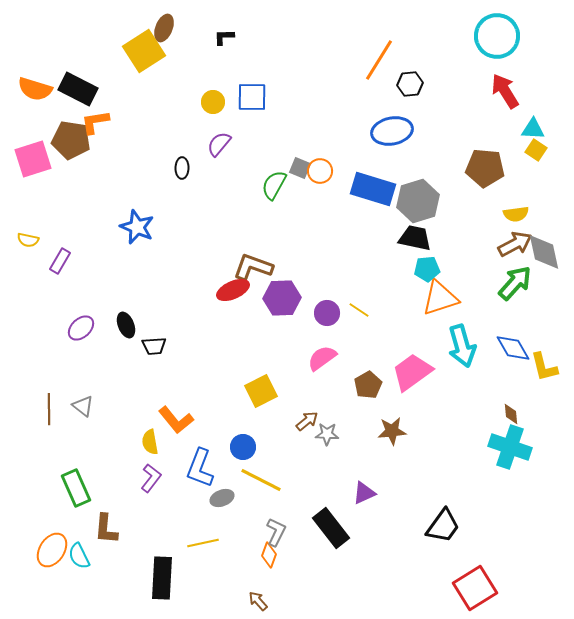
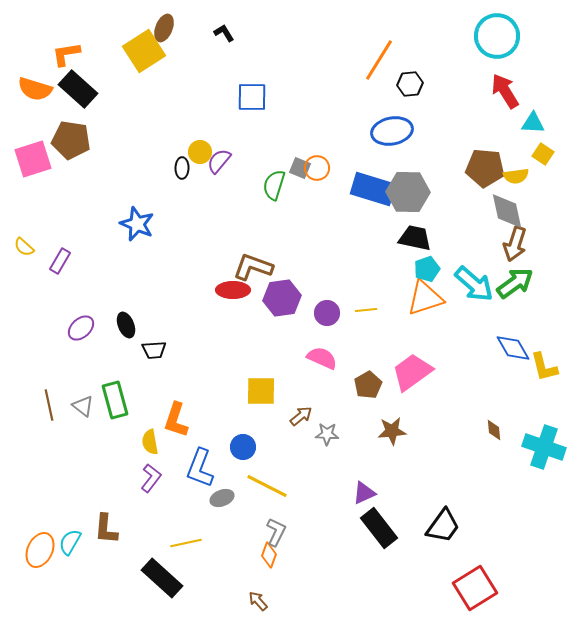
black L-shape at (224, 37): moved 4 px up; rotated 60 degrees clockwise
black rectangle at (78, 89): rotated 15 degrees clockwise
yellow circle at (213, 102): moved 13 px left, 50 px down
orange L-shape at (95, 122): moved 29 px left, 68 px up
cyan triangle at (533, 129): moved 6 px up
purple semicircle at (219, 144): moved 17 px down
yellow square at (536, 150): moved 7 px right, 4 px down
orange circle at (320, 171): moved 3 px left, 3 px up
green semicircle at (274, 185): rotated 12 degrees counterclockwise
gray hexagon at (418, 201): moved 10 px left, 9 px up; rotated 18 degrees clockwise
yellow semicircle at (516, 214): moved 38 px up
blue star at (137, 227): moved 3 px up
yellow semicircle at (28, 240): moved 4 px left, 7 px down; rotated 30 degrees clockwise
brown arrow at (515, 244): rotated 136 degrees clockwise
gray diamond at (544, 252): moved 37 px left, 41 px up
cyan pentagon at (427, 269): rotated 15 degrees counterclockwise
green arrow at (515, 283): rotated 12 degrees clockwise
red ellipse at (233, 290): rotated 24 degrees clockwise
purple hexagon at (282, 298): rotated 6 degrees counterclockwise
orange triangle at (440, 298): moved 15 px left
yellow line at (359, 310): moved 7 px right; rotated 40 degrees counterclockwise
black trapezoid at (154, 346): moved 4 px down
cyan arrow at (462, 346): moved 12 px right, 62 px up; rotated 33 degrees counterclockwise
pink semicircle at (322, 358): rotated 60 degrees clockwise
yellow square at (261, 391): rotated 28 degrees clockwise
brown line at (49, 409): moved 4 px up; rotated 12 degrees counterclockwise
brown diamond at (511, 414): moved 17 px left, 16 px down
orange L-shape at (176, 420): rotated 57 degrees clockwise
brown arrow at (307, 421): moved 6 px left, 5 px up
cyan cross at (510, 447): moved 34 px right
yellow line at (261, 480): moved 6 px right, 6 px down
green rectangle at (76, 488): moved 39 px right, 88 px up; rotated 9 degrees clockwise
black rectangle at (331, 528): moved 48 px right
yellow line at (203, 543): moved 17 px left
orange ellipse at (52, 550): moved 12 px left; rotated 8 degrees counterclockwise
cyan semicircle at (79, 556): moved 9 px left, 14 px up; rotated 56 degrees clockwise
black rectangle at (162, 578): rotated 51 degrees counterclockwise
